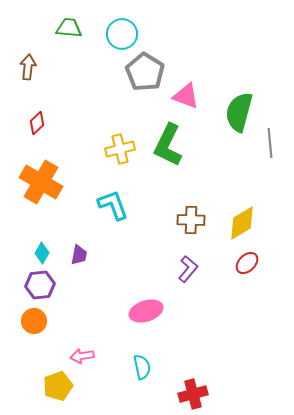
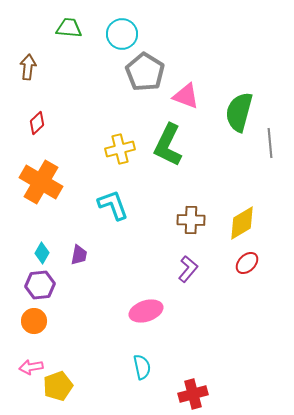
pink arrow: moved 51 px left, 11 px down
